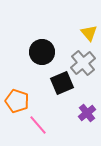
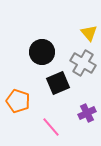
gray cross: rotated 20 degrees counterclockwise
black square: moved 4 px left
orange pentagon: moved 1 px right
purple cross: rotated 12 degrees clockwise
pink line: moved 13 px right, 2 px down
